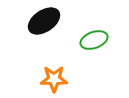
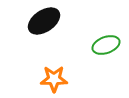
green ellipse: moved 12 px right, 5 px down
